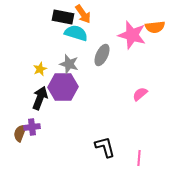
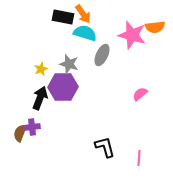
cyan semicircle: moved 9 px right
yellow star: moved 1 px right
